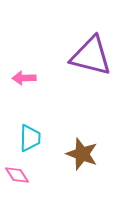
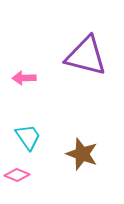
purple triangle: moved 5 px left
cyan trapezoid: moved 2 px left, 1 px up; rotated 36 degrees counterclockwise
pink diamond: rotated 35 degrees counterclockwise
